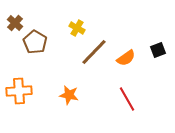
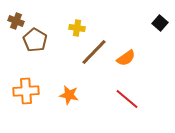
brown cross: moved 1 px right, 2 px up; rotated 21 degrees counterclockwise
yellow cross: rotated 21 degrees counterclockwise
brown pentagon: moved 2 px up
black square: moved 2 px right, 27 px up; rotated 28 degrees counterclockwise
orange cross: moved 7 px right
red line: rotated 20 degrees counterclockwise
